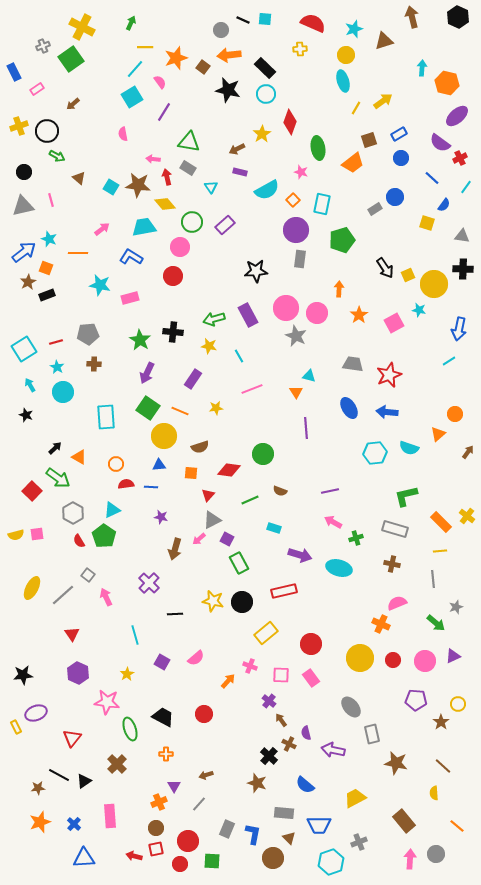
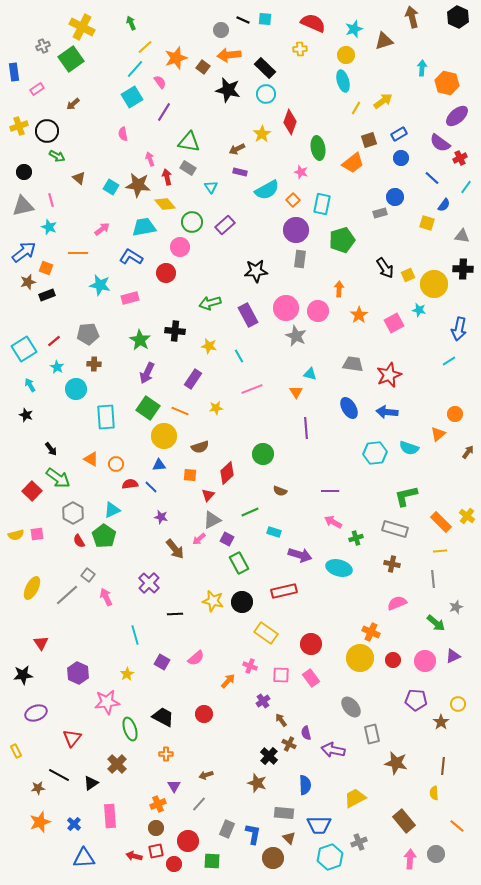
green arrow at (131, 23): rotated 48 degrees counterclockwise
yellow line at (145, 47): rotated 42 degrees counterclockwise
blue rectangle at (14, 72): rotated 18 degrees clockwise
pink arrow at (153, 159): moved 3 px left; rotated 64 degrees clockwise
gray rectangle at (375, 209): moved 5 px right, 4 px down; rotated 16 degrees clockwise
cyan star at (49, 239): moved 12 px up
red circle at (173, 276): moved 7 px left, 3 px up
brown star at (28, 282): rotated 14 degrees clockwise
pink circle at (317, 313): moved 1 px right, 2 px up
green arrow at (214, 319): moved 4 px left, 16 px up
black cross at (173, 332): moved 2 px right, 1 px up
red line at (56, 342): moved 2 px left, 1 px up; rotated 24 degrees counterclockwise
cyan triangle at (309, 376): moved 1 px right, 2 px up
cyan circle at (63, 392): moved 13 px right, 3 px up
black arrow at (55, 448): moved 4 px left, 1 px down; rotated 96 degrees clockwise
orange triangle at (79, 457): moved 12 px right, 2 px down
red diamond at (229, 470): moved 2 px left, 3 px down; rotated 50 degrees counterclockwise
orange square at (191, 473): moved 1 px left, 2 px down
red semicircle at (126, 484): moved 4 px right
blue line at (151, 487): rotated 40 degrees clockwise
purple line at (330, 491): rotated 12 degrees clockwise
green line at (250, 500): moved 12 px down
cyan rectangle at (274, 528): moved 4 px down
brown arrow at (175, 549): rotated 55 degrees counterclockwise
gray line at (63, 595): moved 4 px right
orange cross at (381, 624): moved 10 px left, 8 px down
yellow rectangle at (266, 633): rotated 75 degrees clockwise
red triangle at (72, 634): moved 31 px left, 9 px down
purple cross at (269, 701): moved 6 px left; rotated 16 degrees clockwise
pink star at (107, 702): rotated 15 degrees counterclockwise
yellow rectangle at (16, 727): moved 24 px down
brown line at (443, 766): rotated 54 degrees clockwise
black triangle at (84, 781): moved 7 px right, 2 px down
blue semicircle at (305, 785): rotated 132 degrees counterclockwise
orange cross at (159, 802): moved 1 px left, 2 px down
red square at (156, 849): moved 2 px down
cyan hexagon at (331, 862): moved 1 px left, 5 px up
red circle at (180, 864): moved 6 px left
